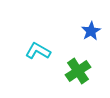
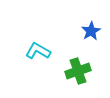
green cross: rotated 15 degrees clockwise
